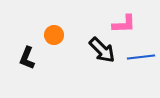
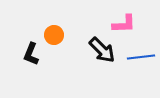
black L-shape: moved 4 px right, 4 px up
